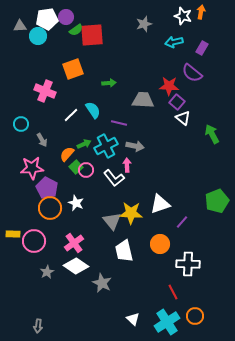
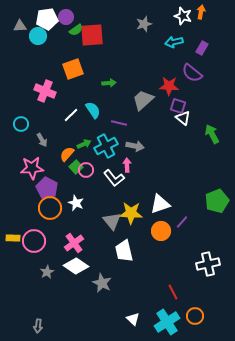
gray trapezoid at (143, 100): rotated 45 degrees counterclockwise
purple square at (177, 102): moved 1 px right, 4 px down; rotated 21 degrees counterclockwise
yellow rectangle at (13, 234): moved 4 px down
orange circle at (160, 244): moved 1 px right, 13 px up
white cross at (188, 264): moved 20 px right; rotated 15 degrees counterclockwise
